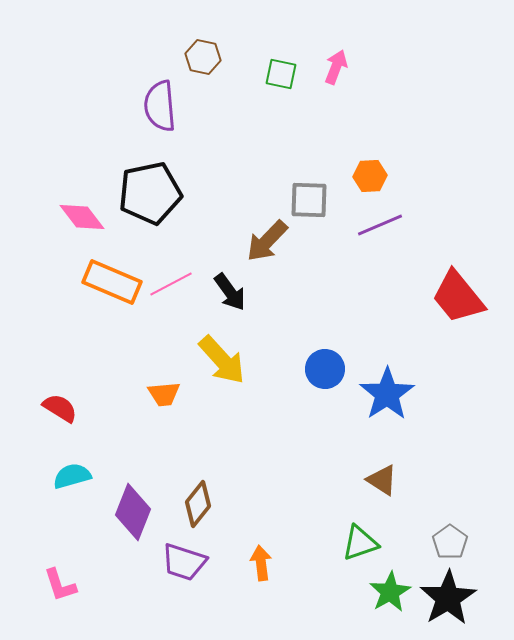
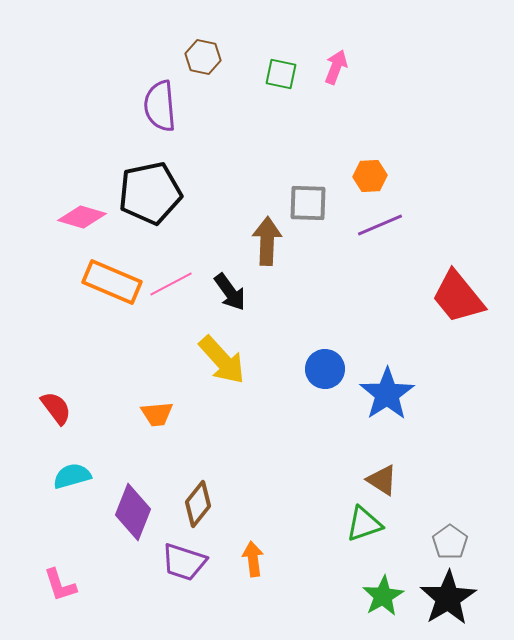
gray square: moved 1 px left, 3 px down
pink diamond: rotated 36 degrees counterclockwise
brown arrow: rotated 138 degrees clockwise
orange trapezoid: moved 7 px left, 20 px down
red semicircle: moved 4 px left; rotated 21 degrees clockwise
green triangle: moved 4 px right, 19 px up
orange arrow: moved 8 px left, 4 px up
green star: moved 7 px left, 4 px down
